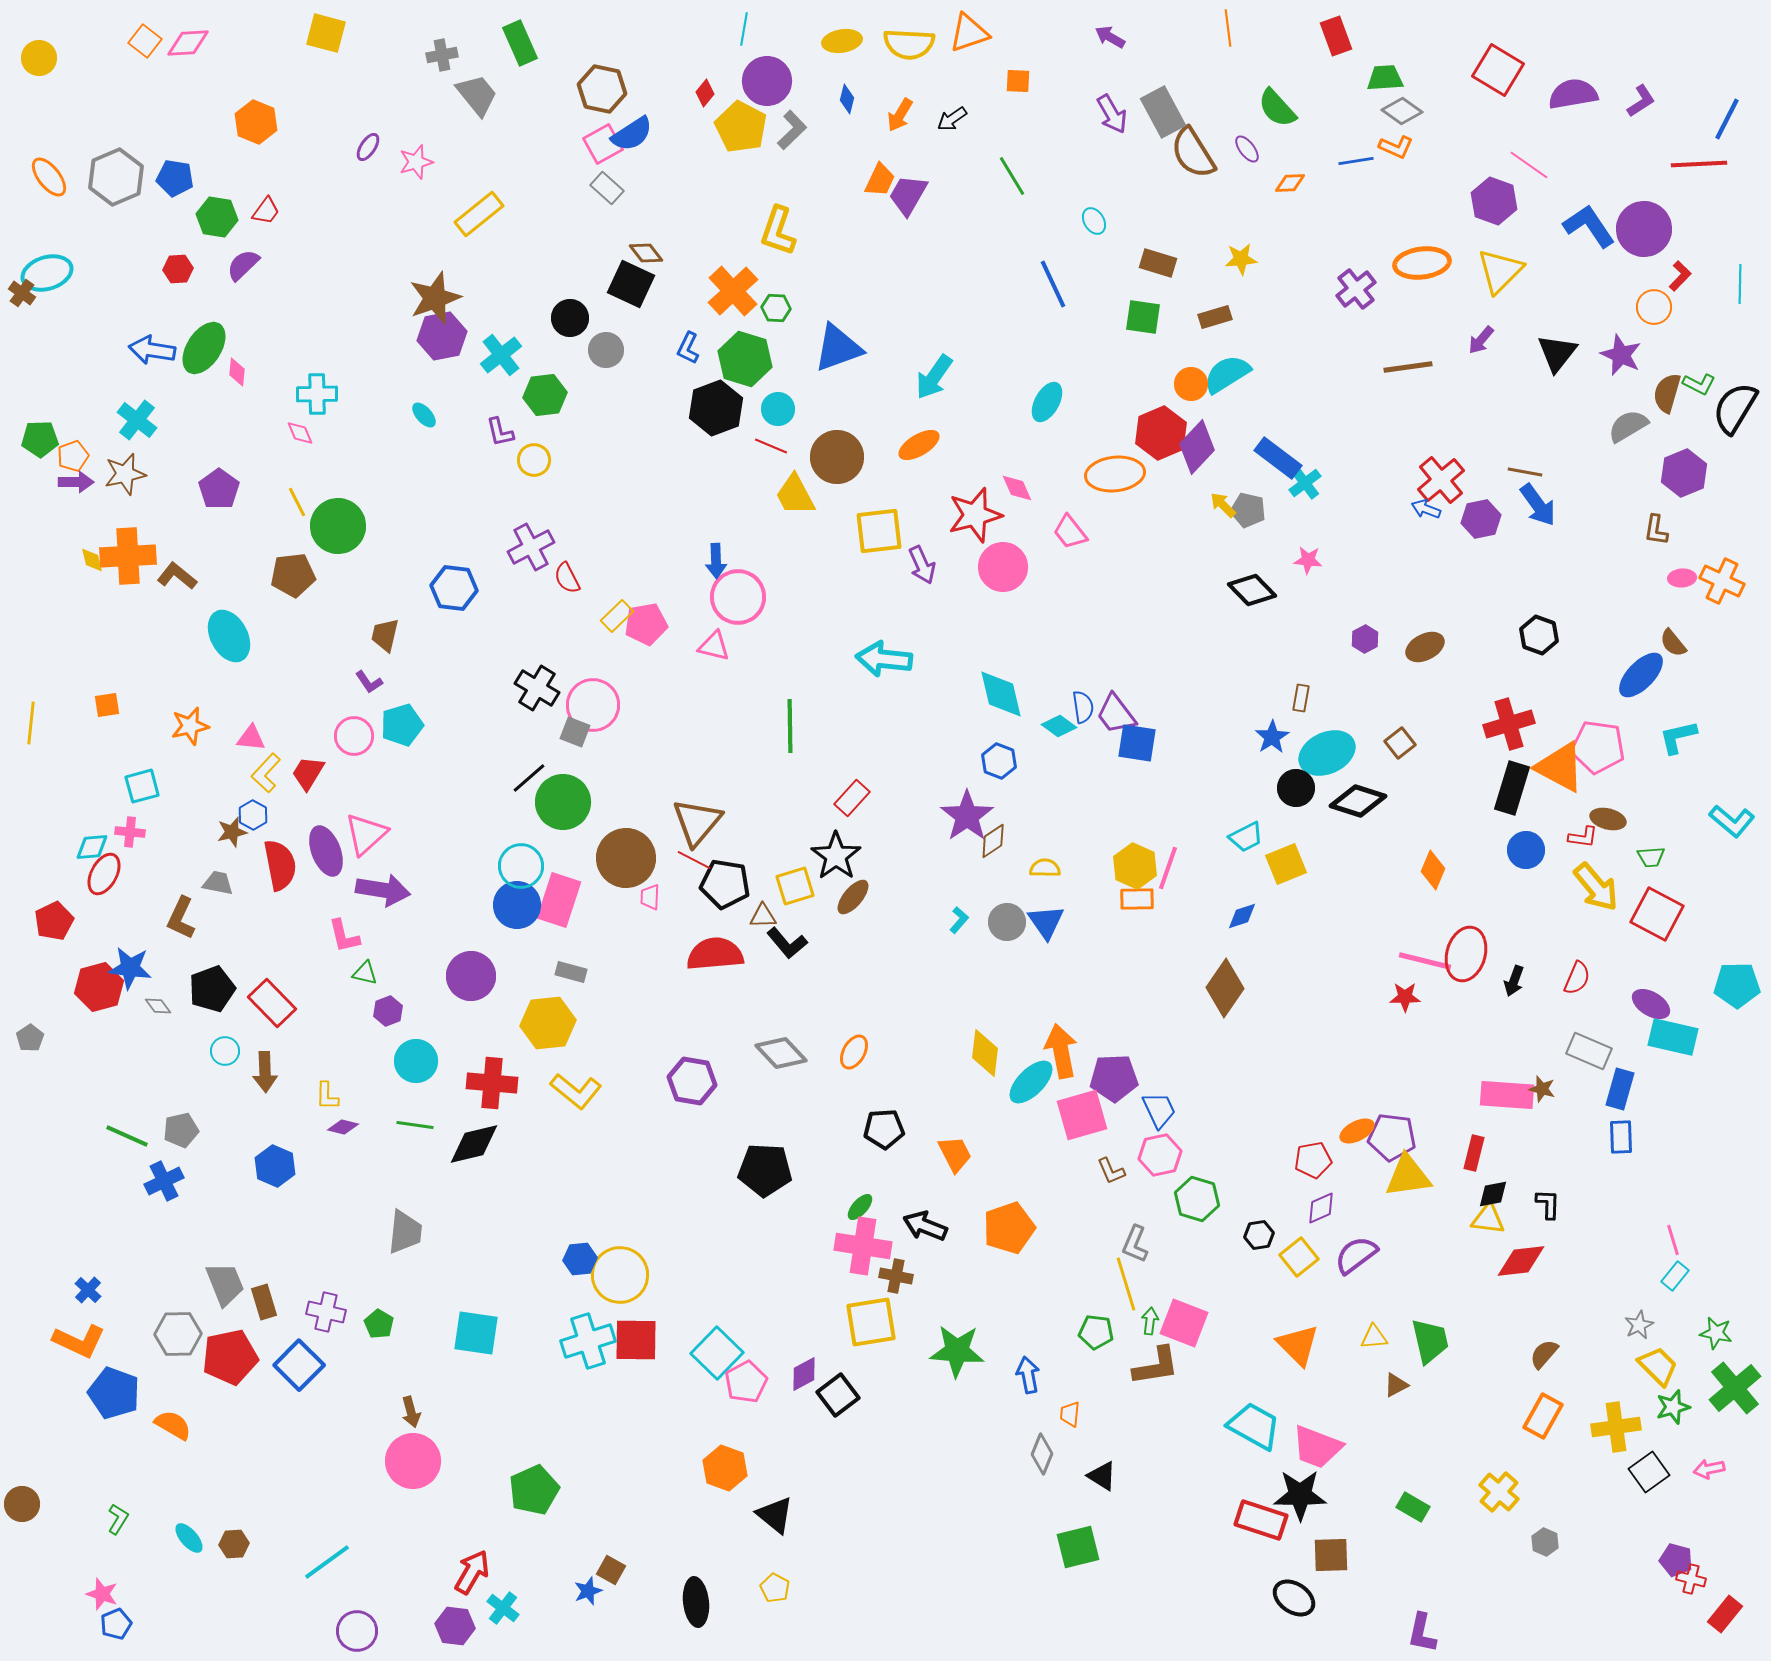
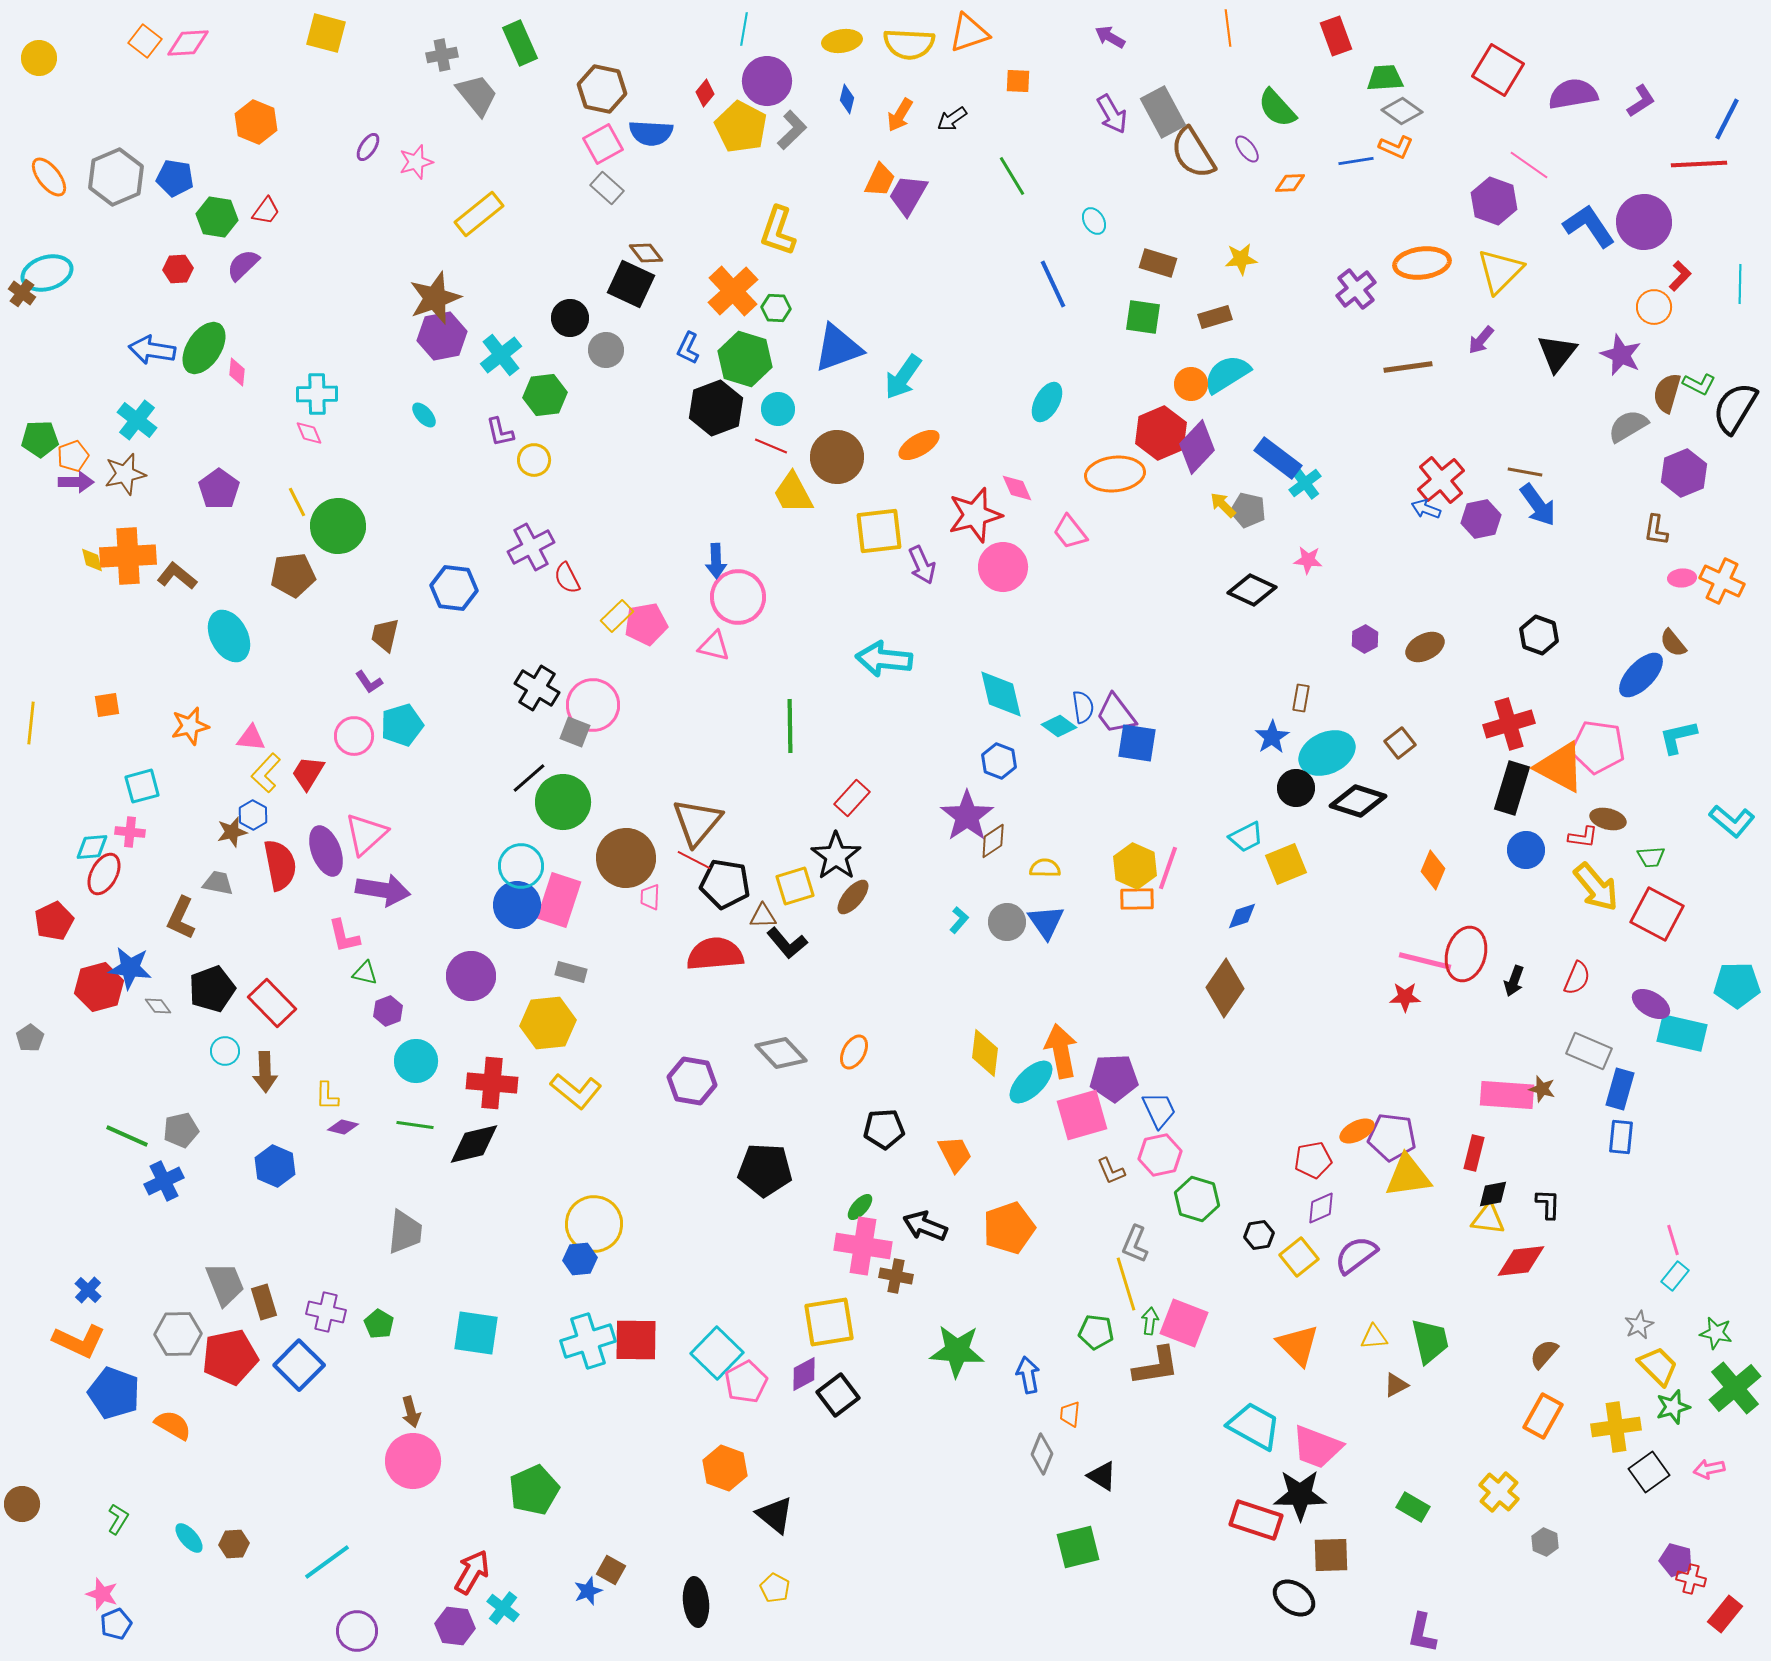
blue semicircle at (632, 134): moved 19 px right, 1 px up; rotated 36 degrees clockwise
purple circle at (1644, 229): moved 7 px up
cyan arrow at (934, 377): moved 31 px left
pink diamond at (300, 433): moved 9 px right
yellow trapezoid at (795, 495): moved 2 px left, 2 px up
black diamond at (1252, 590): rotated 21 degrees counterclockwise
cyan rectangle at (1673, 1037): moved 9 px right, 4 px up
blue rectangle at (1621, 1137): rotated 8 degrees clockwise
yellow circle at (620, 1275): moved 26 px left, 51 px up
yellow square at (871, 1322): moved 42 px left
red rectangle at (1261, 1520): moved 5 px left
